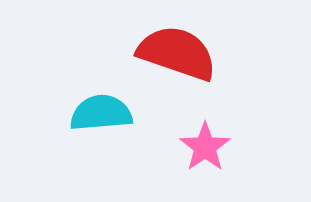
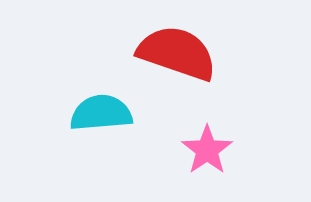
pink star: moved 2 px right, 3 px down
